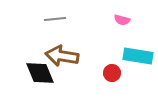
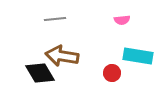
pink semicircle: rotated 21 degrees counterclockwise
black diamond: rotated 8 degrees counterclockwise
